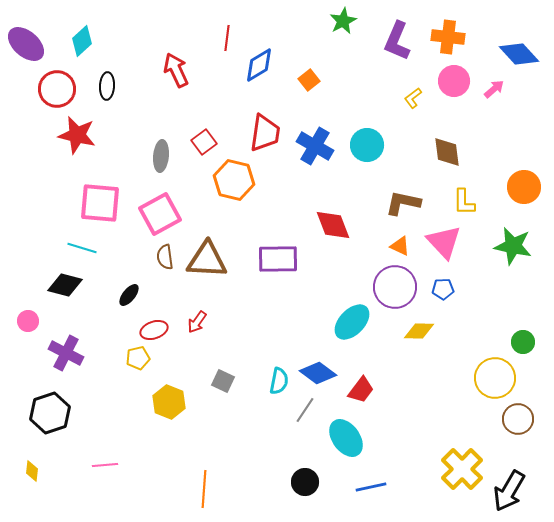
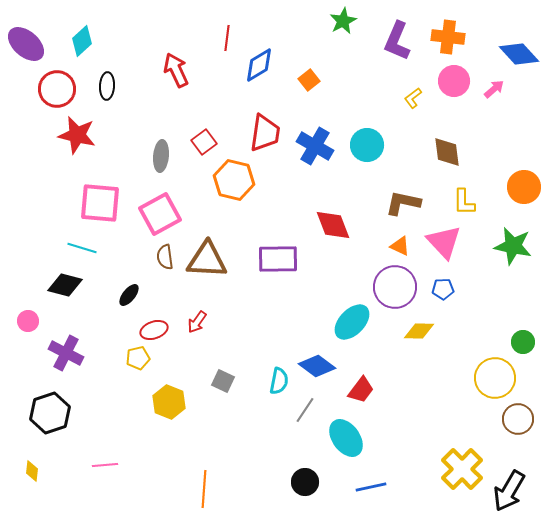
blue diamond at (318, 373): moved 1 px left, 7 px up
